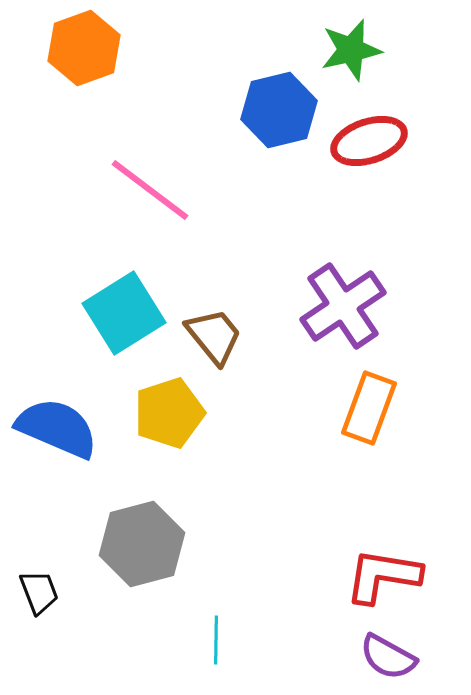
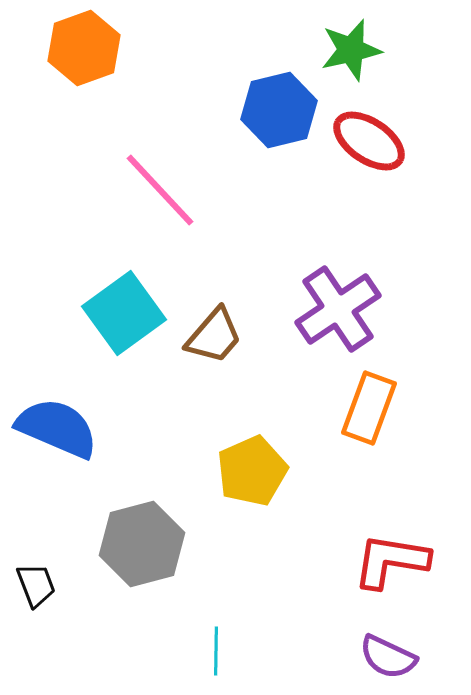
red ellipse: rotated 52 degrees clockwise
pink line: moved 10 px right; rotated 10 degrees clockwise
purple cross: moved 5 px left, 3 px down
cyan square: rotated 4 degrees counterclockwise
brown trapezoid: rotated 80 degrees clockwise
yellow pentagon: moved 83 px right, 58 px down; rotated 6 degrees counterclockwise
red L-shape: moved 8 px right, 15 px up
black trapezoid: moved 3 px left, 7 px up
cyan line: moved 11 px down
purple semicircle: rotated 4 degrees counterclockwise
